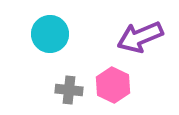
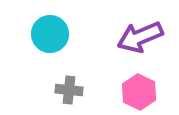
pink hexagon: moved 26 px right, 7 px down
